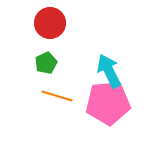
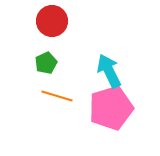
red circle: moved 2 px right, 2 px up
pink pentagon: moved 3 px right, 5 px down; rotated 12 degrees counterclockwise
